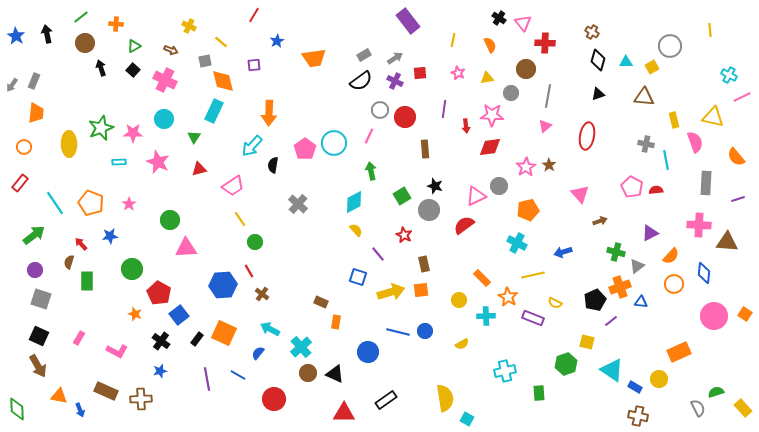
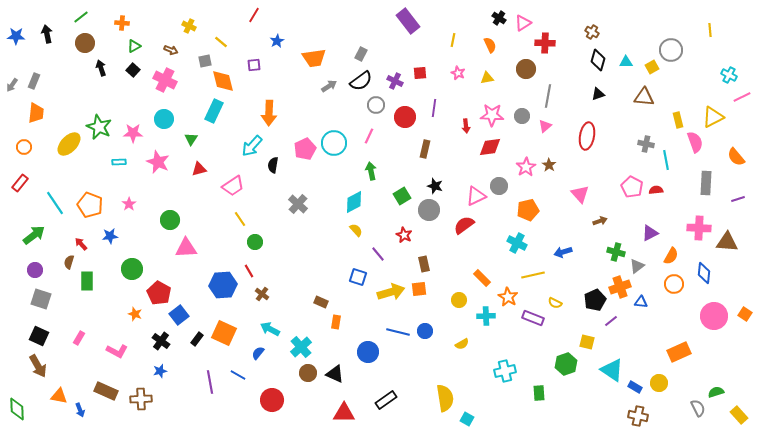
pink triangle at (523, 23): rotated 36 degrees clockwise
orange cross at (116, 24): moved 6 px right, 1 px up
blue star at (16, 36): rotated 30 degrees counterclockwise
gray circle at (670, 46): moved 1 px right, 4 px down
gray rectangle at (364, 55): moved 3 px left, 1 px up; rotated 32 degrees counterclockwise
gray arrow at (395, 58): moved 66 px left, 28 px down
gray circle at (511, 93): moved 11 px right, 23 px down
purple line at (444, 109): moved 10 px left, 1 px up
gray circle at (380, 110): moved 4 px left, 5 px up
yellow triangle at (713, 117): rotated 40 degrees counterclockwise
yellow rectangle at (674, 120): moved 4 px right
green star at (101, 128): moved 2 px left, 1 px up; rotated 25 degrees counterclockwise
green triangle at (194, 137): moved 3 px left, 2 px down
yellow ellipse at (69, 144): rotated 45 degrees clockwise
pink pentagon at (305, 149): rotated 10 degrees clockwise
brown rectangle at (425, 149): rotated 18 degrees clockwise
orange pentagon at (91, 203): moved 1 px left, 2 px down
pink cross at (699, 225): moved 3 px down
orange semicircle at (671, 256): rotated 12 degrees counterclockwise
orange square at (421, 290): moved 2 px left, 1 px up
purple line at (207, 379): moved 3 px right, 3 px down
yellow circle at (659, 379): moved 4 px down
red circle at (274, 399): moved 2 px left, 1 px down
yellow rectangle at (743, 408): moved 4 px left, 7 px down
